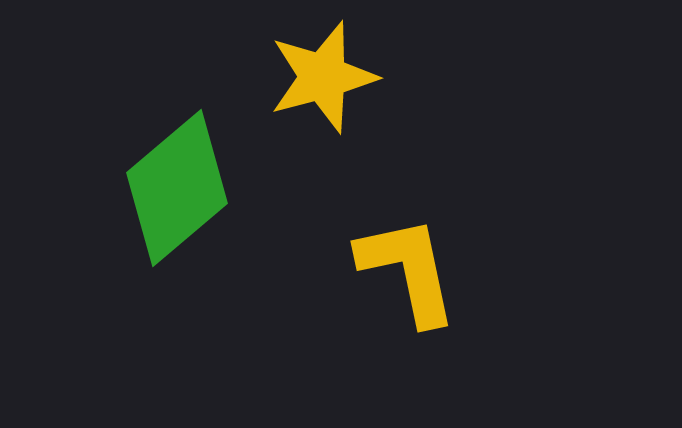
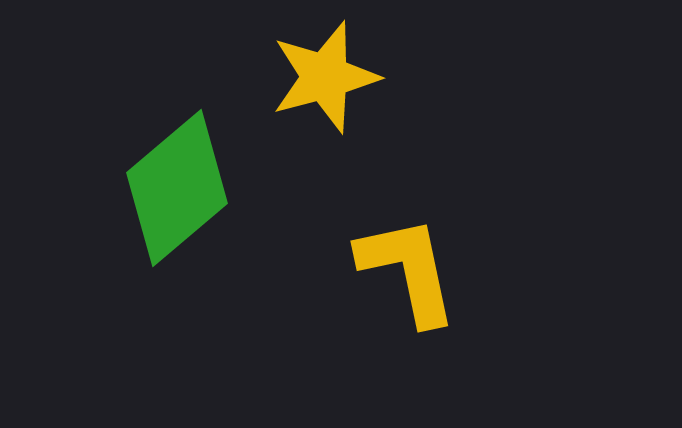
yellow star: moved 2 px right
